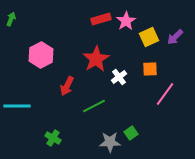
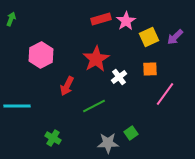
gray star: moved 2 px left, 1 px down
